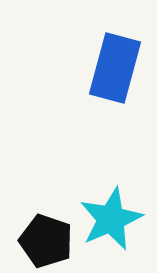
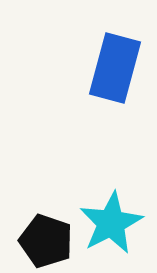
cyan star: moved 4 px down; rotated 4 degrees counterclockwise
